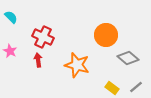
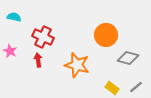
cyan semicircle: moved 3 px right; rotated 32 degrees counterclockwise
gray diamond: rotated 25 degrees counterclockwise
